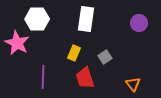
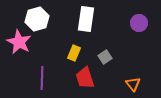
white hexagon: rotated 15 degrees counterclockwise
pink star: moved 2 px right, 1 px up
purple line: moved 1 px left, 1 px down
